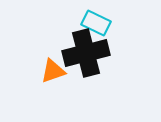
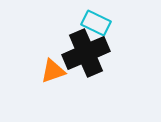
black cross: rotated 9 degrees counterclockwise
